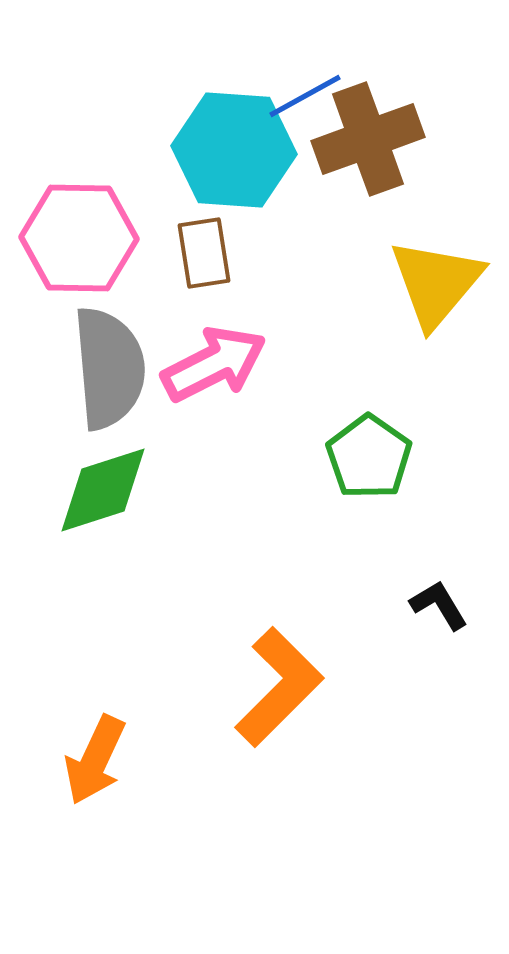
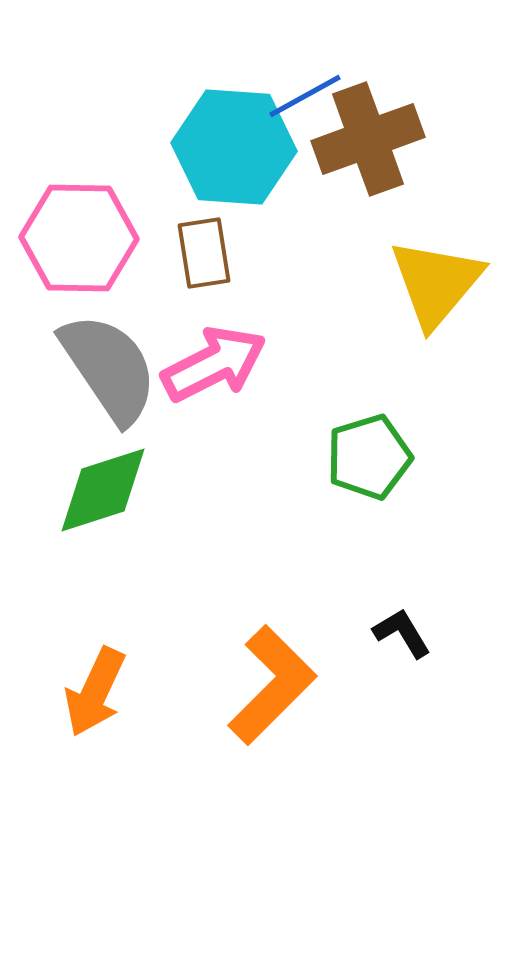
cyan hexagon: moved 3 px up
gray semicircle: rotated 29 degrees counterclockwise
green pentagon: rotated 20 degrees clockwise
black L-shape: moved 37 px left, 28 px down
orange L-shape: moved 7 px left, 2 px up
orange arrow: moved 68 px up
